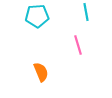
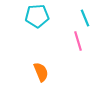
cyan line: moved 1 px left, 6 px down; rotated 12 degrees counterclockwise
pink line: moved 4 px up
